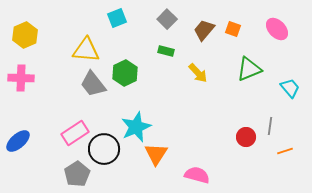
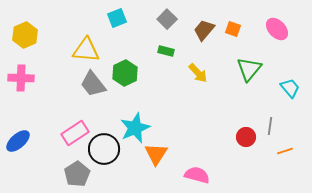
green triangle: rotated 28 degrees counterclockwise
cyan star: moved 1 px left, 1 px down
